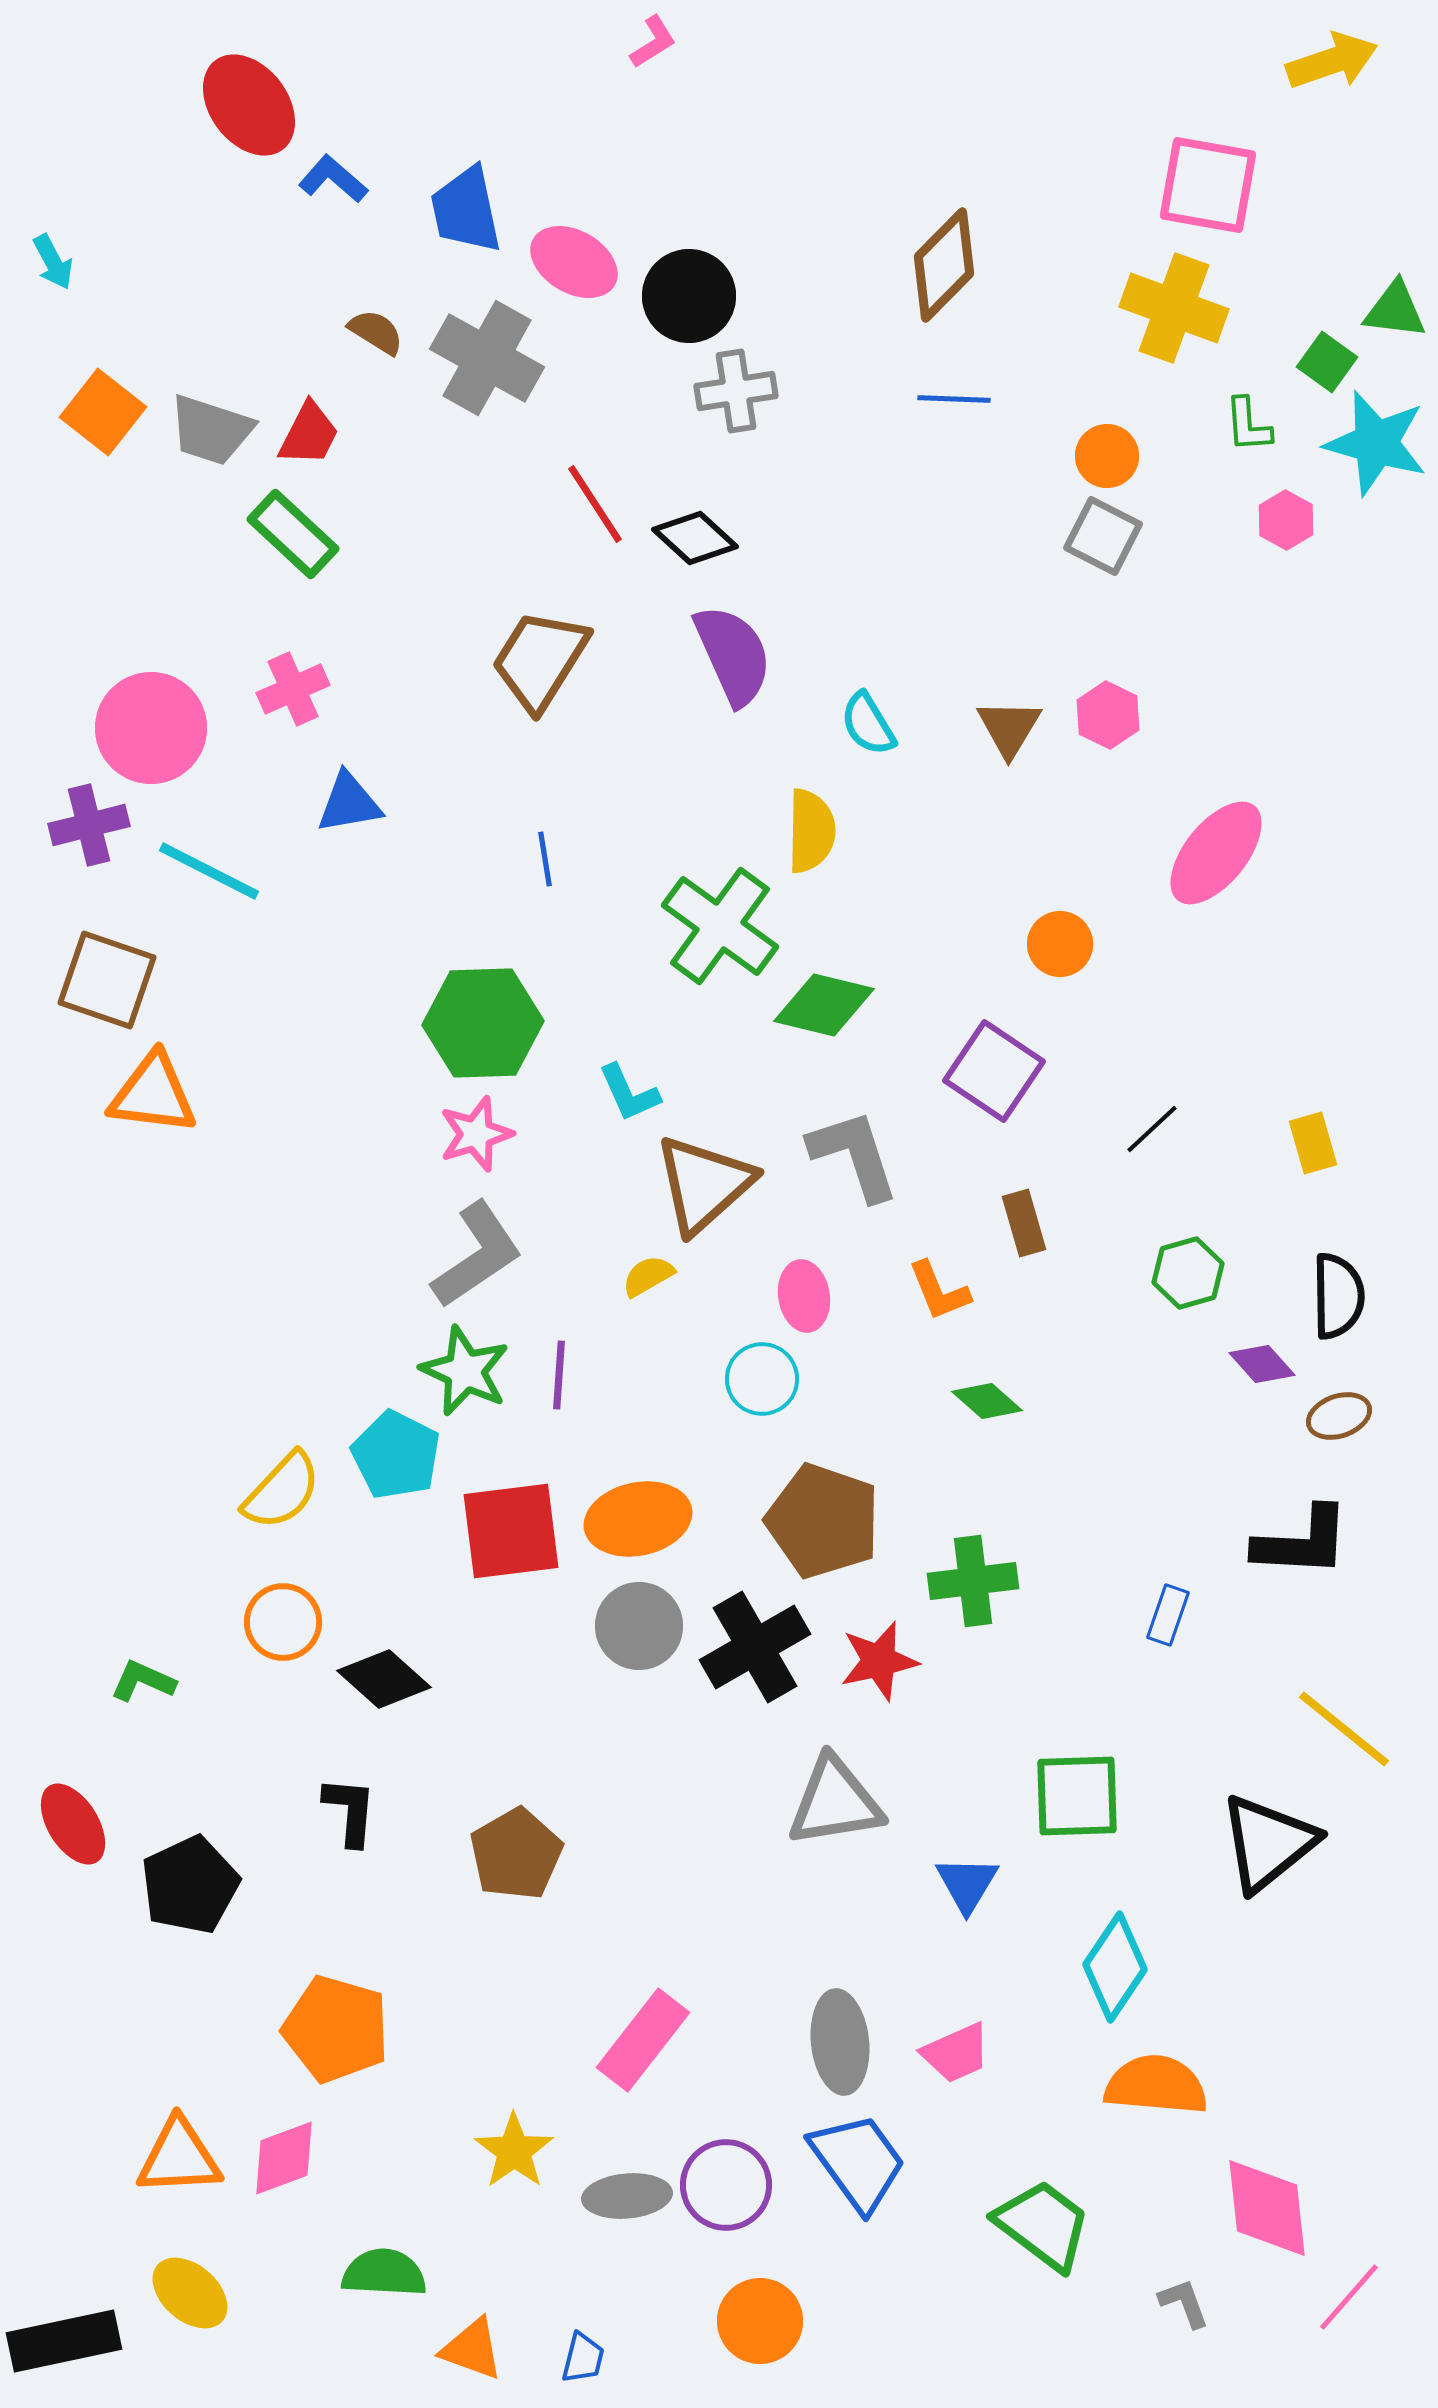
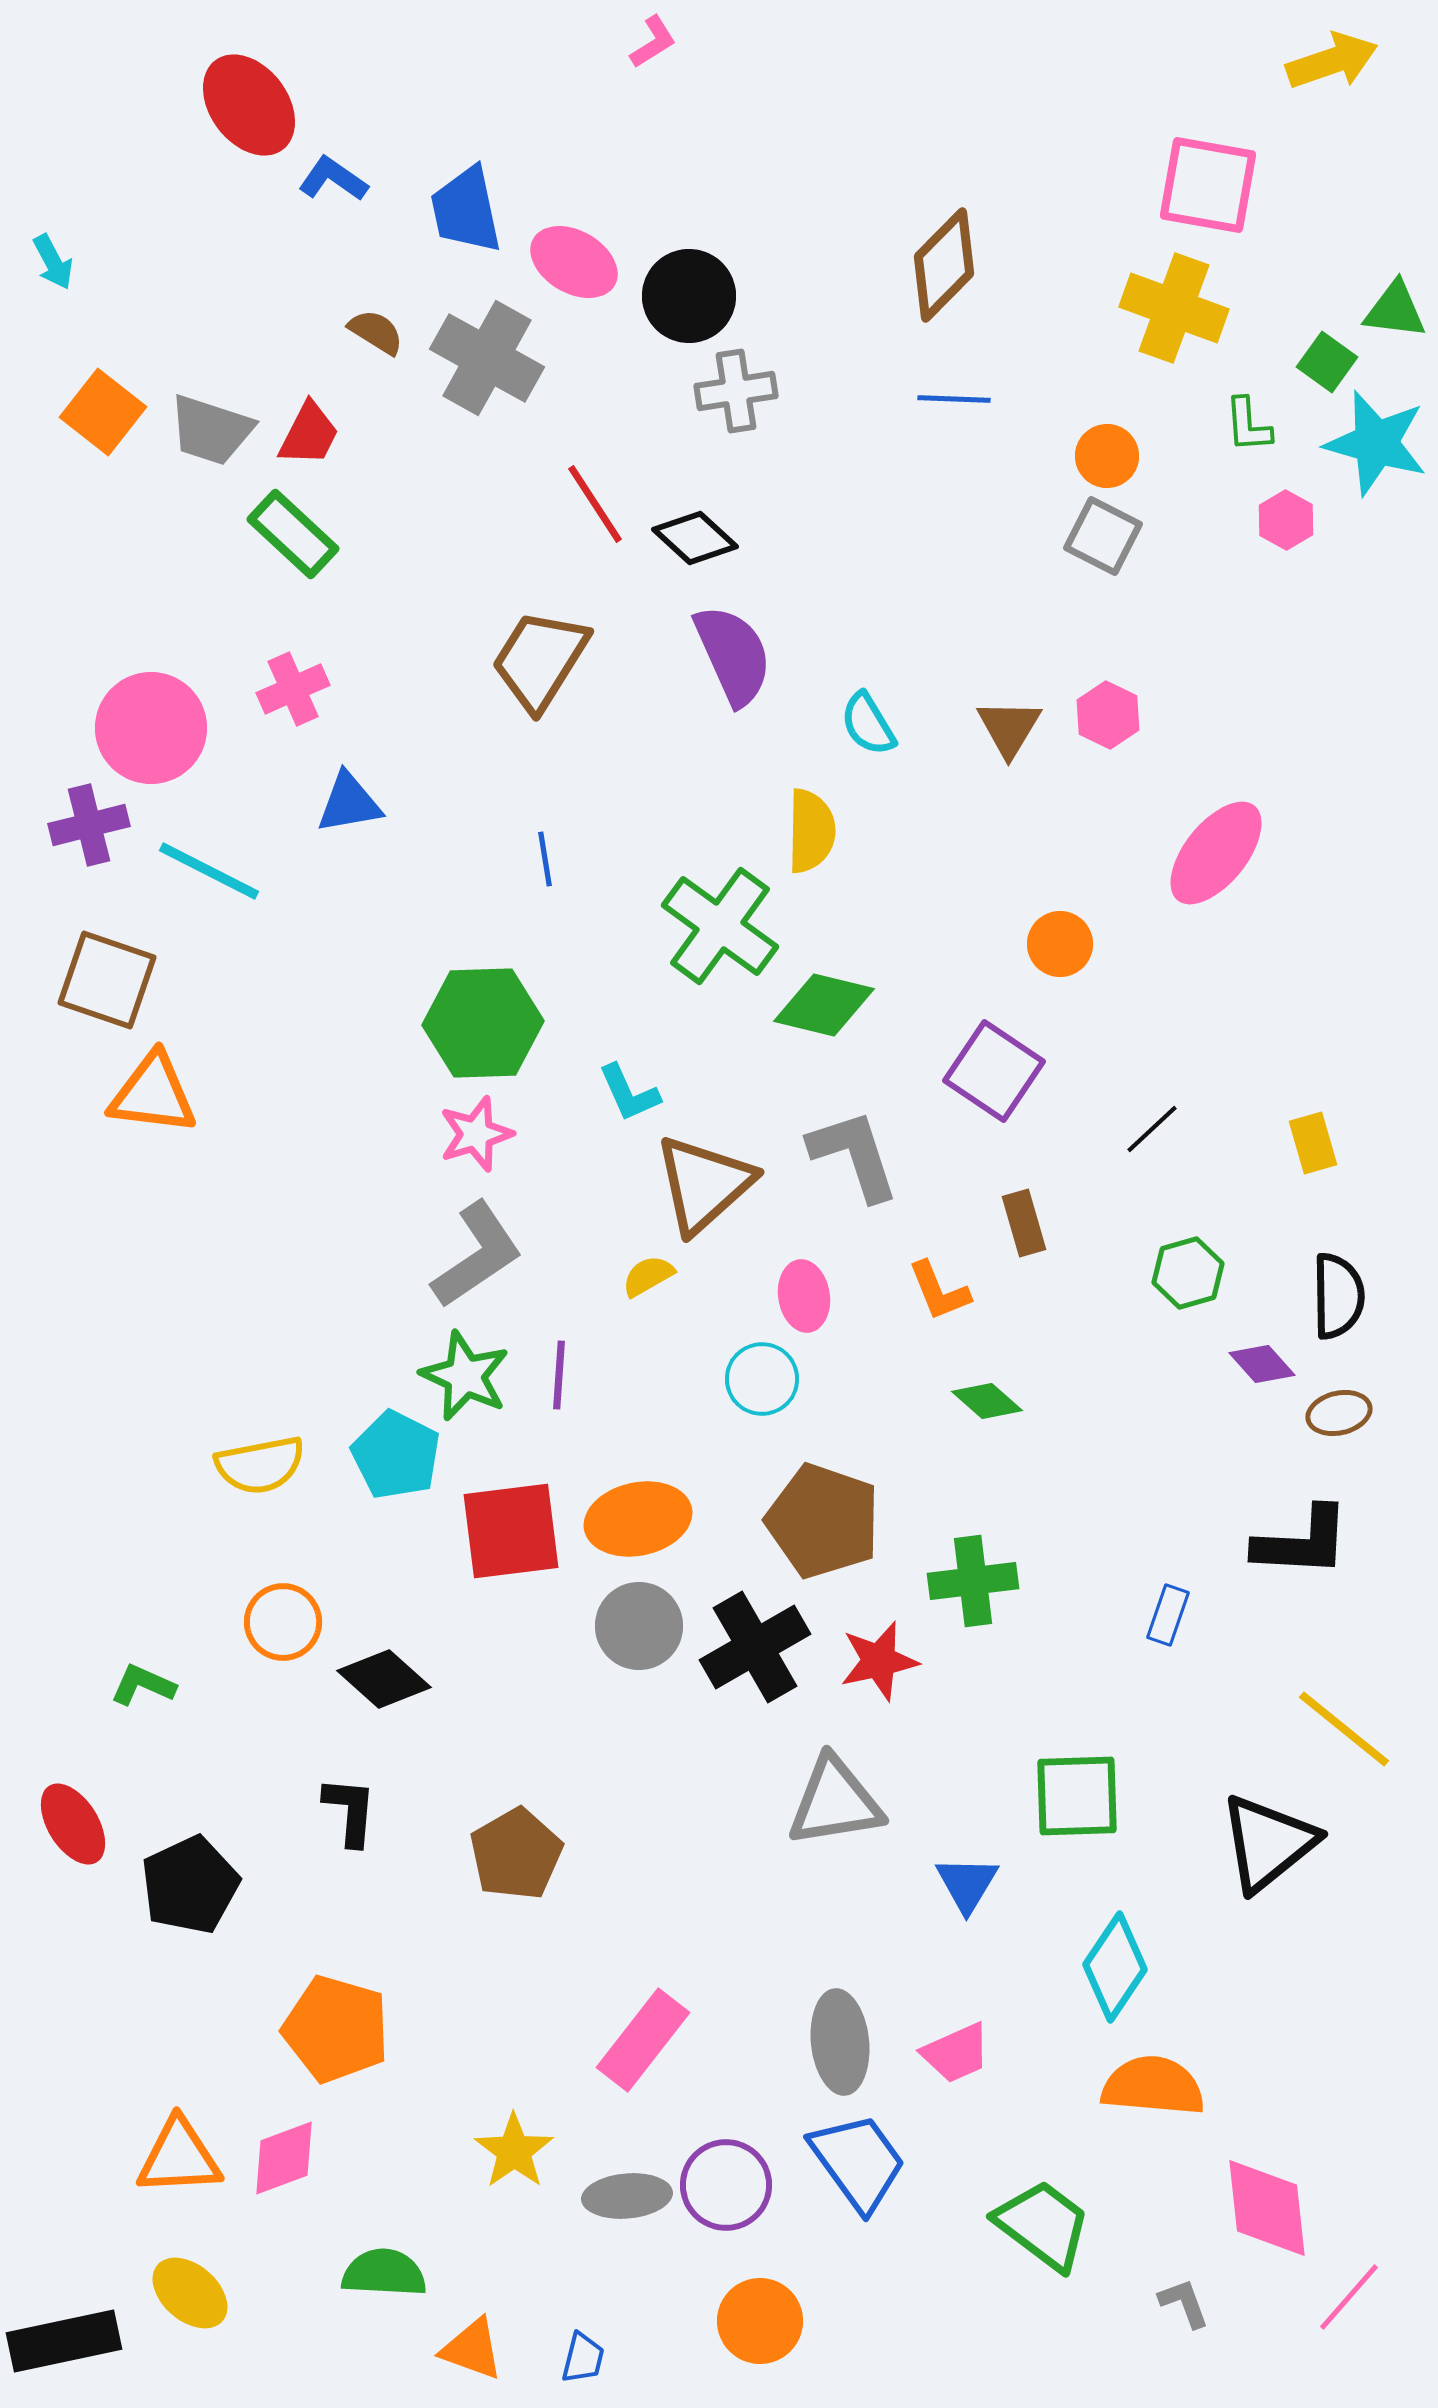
blue L-shape at (333, 179): rotated 6 degrees counterclockwise
green star at (465, 1371): moved 5 px down
brown ellipse at (1339, 1416): moved 3 px up; rotated 6 degrees clockwise
yellow semicircle at (282, 1491): moved 22 px left, 26 px up; rotated 36 degrees clockwise
green L-shape at (143, 1681): moved 4 px down
orange semicircle at (1156, 2085): moved 3 px left, 1 px down
